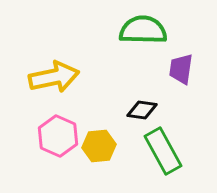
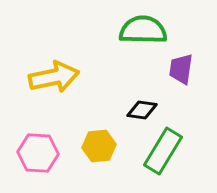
pink hexagon: moved 20 px left, 17 px down; rotated 21 degrees counterclockwise
green rectangle: rotated 60 degrees clockwise
